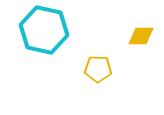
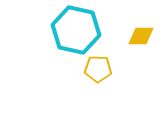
cyan hexagon: moved 32 px right
